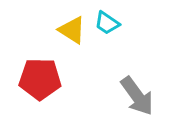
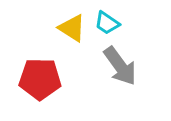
yellow triangle: moved 2 px up
gray arrow: moved 17 px left, 30 px up
